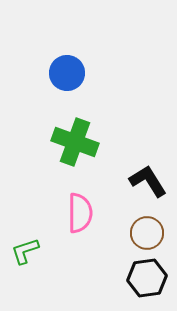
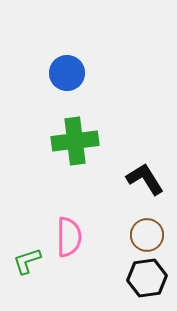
green cross: moved 1 px up; rotated 27 degrees counterclockwise
black L-shape: moved 3 px left, 2 px up
pink semicircle: moved 11 px left, 24 px down
brown circle: moved 2 px down
green L-shape: moved 2 px right, 10 px down
